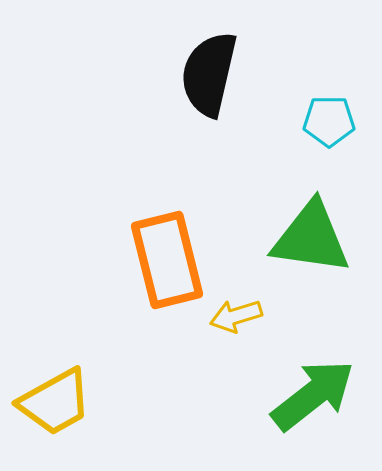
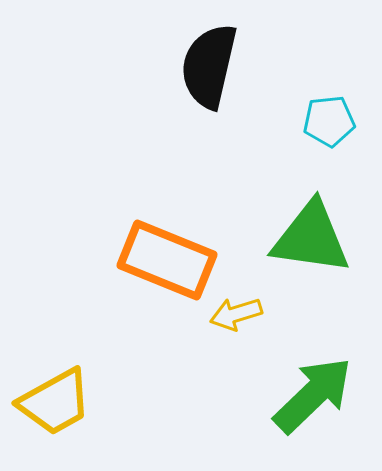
black semicircle: moved 8 px up
cyan pentagon: rotated 6 degrees counterclockwise
orange rectangle: rotated 54 degrees counterclockwise
yellow arrow: moved 2 px up
green arrow: rotated 6 degrees counterclockwise
